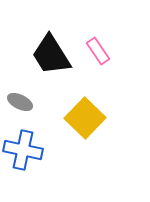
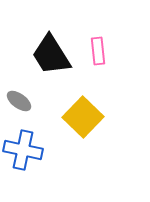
pink rectangle: rotated 28 degrees clockwise
gray ellipse: moved 1 px left, 1 px up; rotated 10 degrees clockwise
yellow square: moved 2 px left, 1 px up
